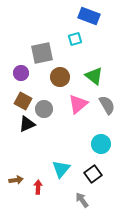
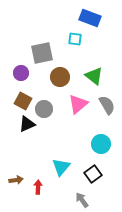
blue rectangle: moved 1 px right, 2 px down
cyan square: rotated 24 degrees clockwise
cyan triangle: moved 2 px up
